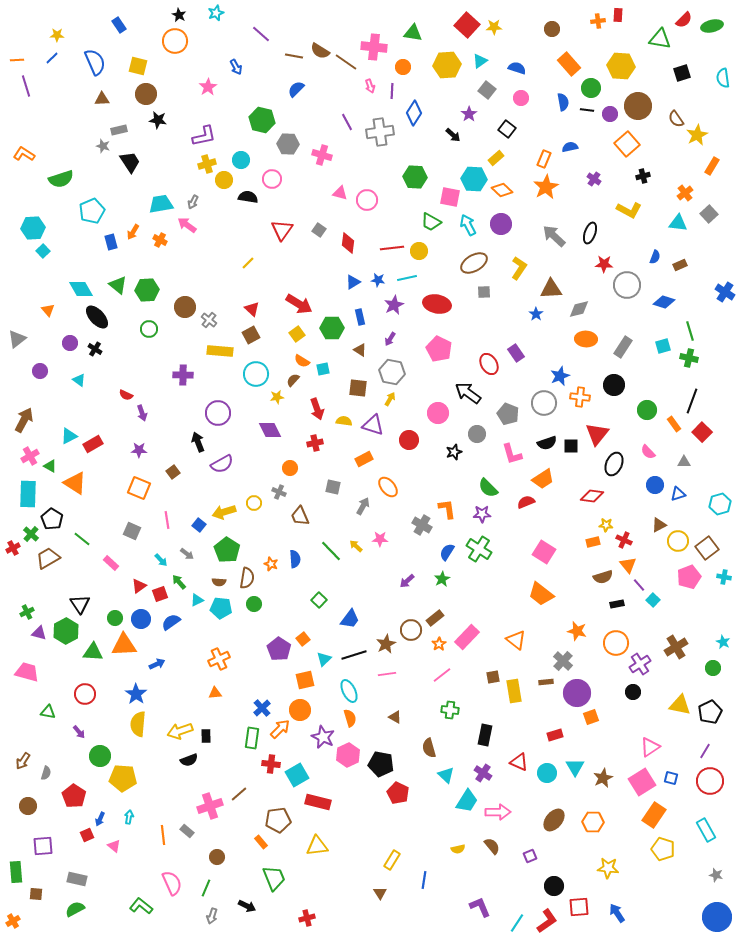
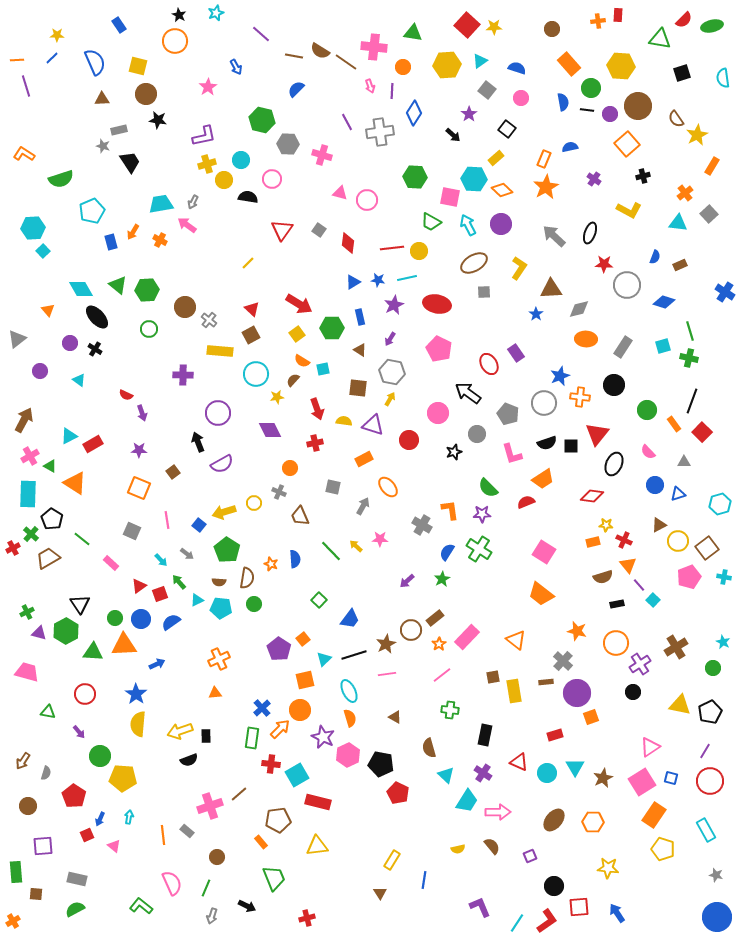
orange L-shape at (447, 509): moved 3 px right, 1 px down
